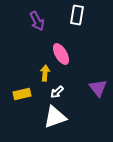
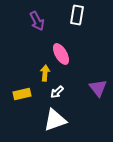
white triangle: moved 3 px down
